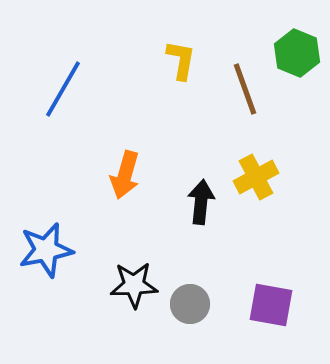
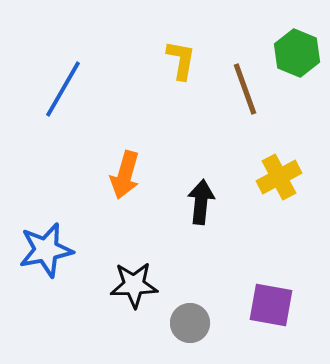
yellow cross: moved 23 px right
gray circle: moved 19 px down
